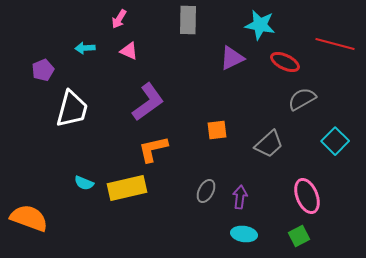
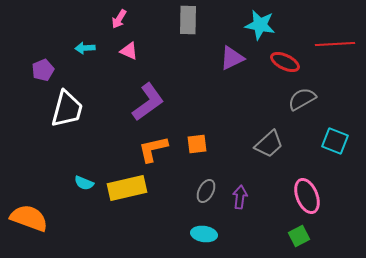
red line: rotated 18 degrees counterclockwise
white trapezoid: moved 5 px left
orange square: moved 20 px left, 14 px down
cyan square: rotated 24 degrees counterclockwise
cyan ellipse: moved 40 px left
